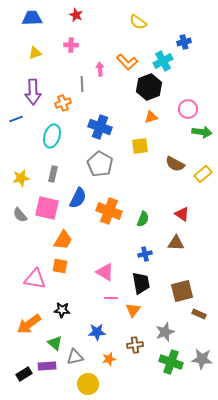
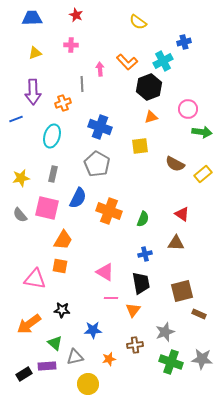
gray pentagon at (100, 164): moved 3 px left
blue star at (97, 332): moved 4 px left, 2 px up
